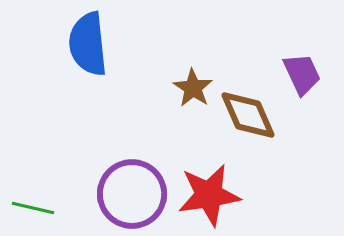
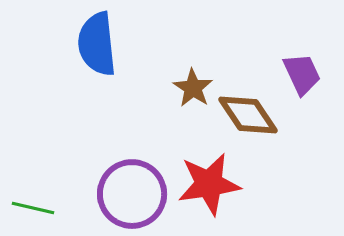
blue semicircle: moved 9 px right
brown diamond: rotated 10 degrees counterclockwise
red star: moved 11 px up
